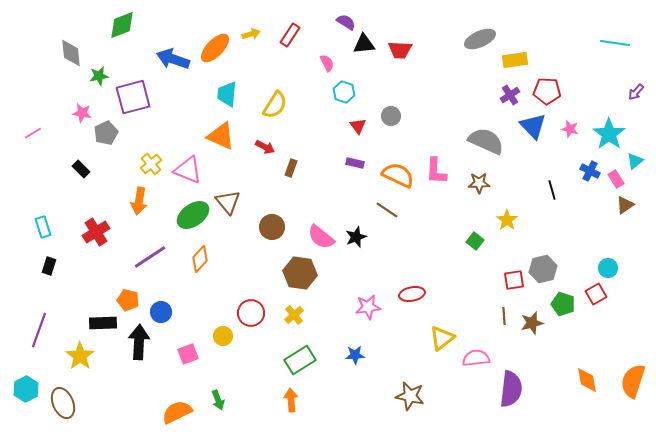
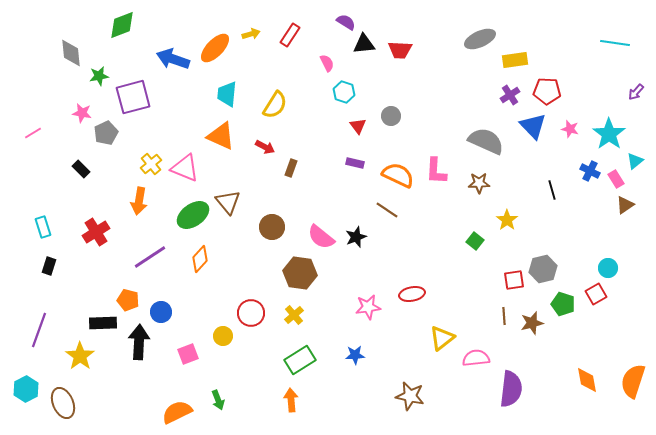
pink triangle at (188, 170): moved 3 px left, 2 px up
